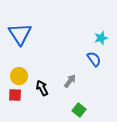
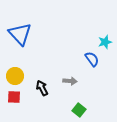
blue triangle: rotated 10 degrees counterclockwise
cyan star: moved 4 px right, 4 px down
blue semicircle: moved 2 px left
yellow circle: moved 4 px left
gray arrow: rotated 56 degrees clockwise
red square: moved 1 px left, 2 px down
